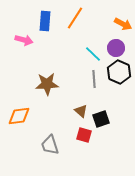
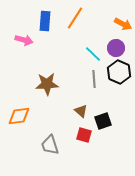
black square: moved 2 px right, 2 px down
